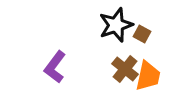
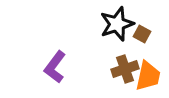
black star: moved 1 px right, 1 px up
brown cross: rotated 32 degrees clockwise
